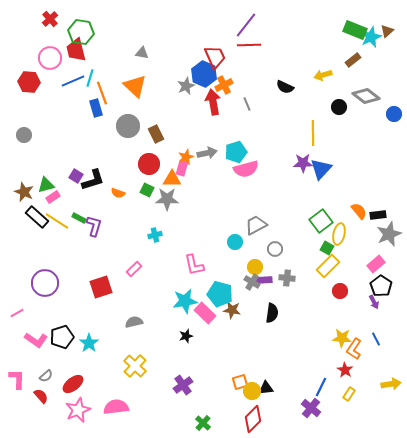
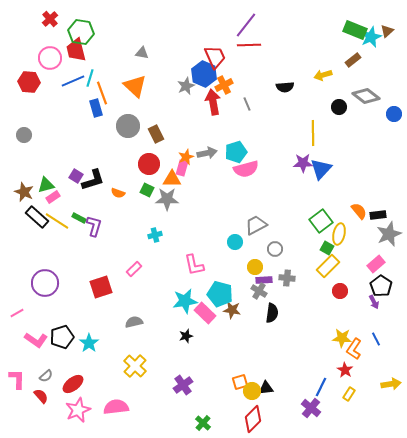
black semicircle at (285, 87): rotated 30 degrees counterclockwise
gray cross at (252, 282): moved 7 px right, 9 px down
